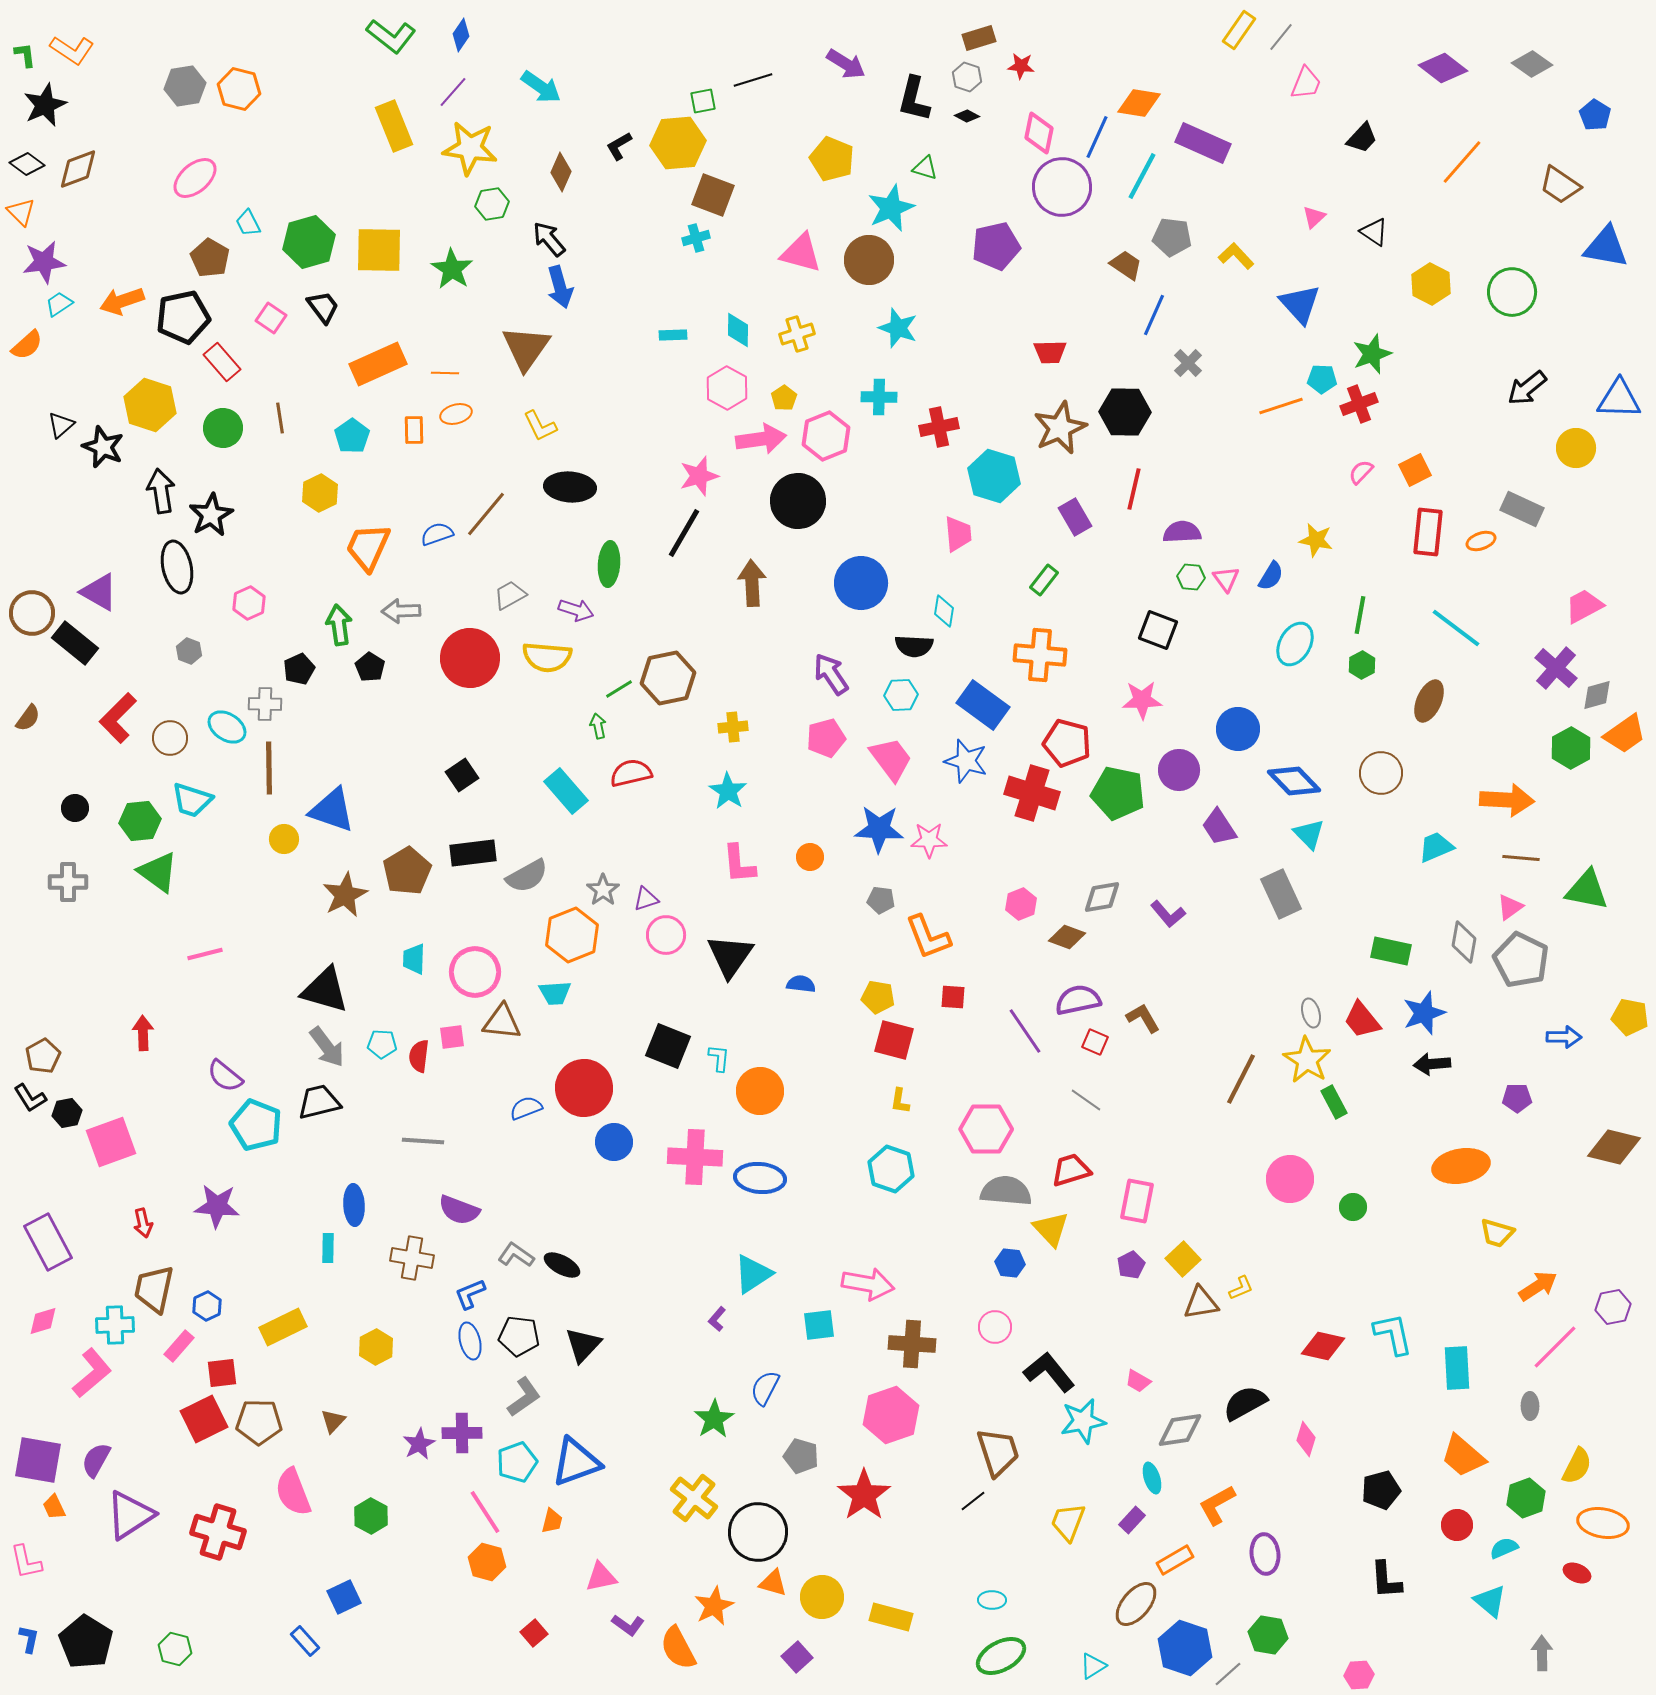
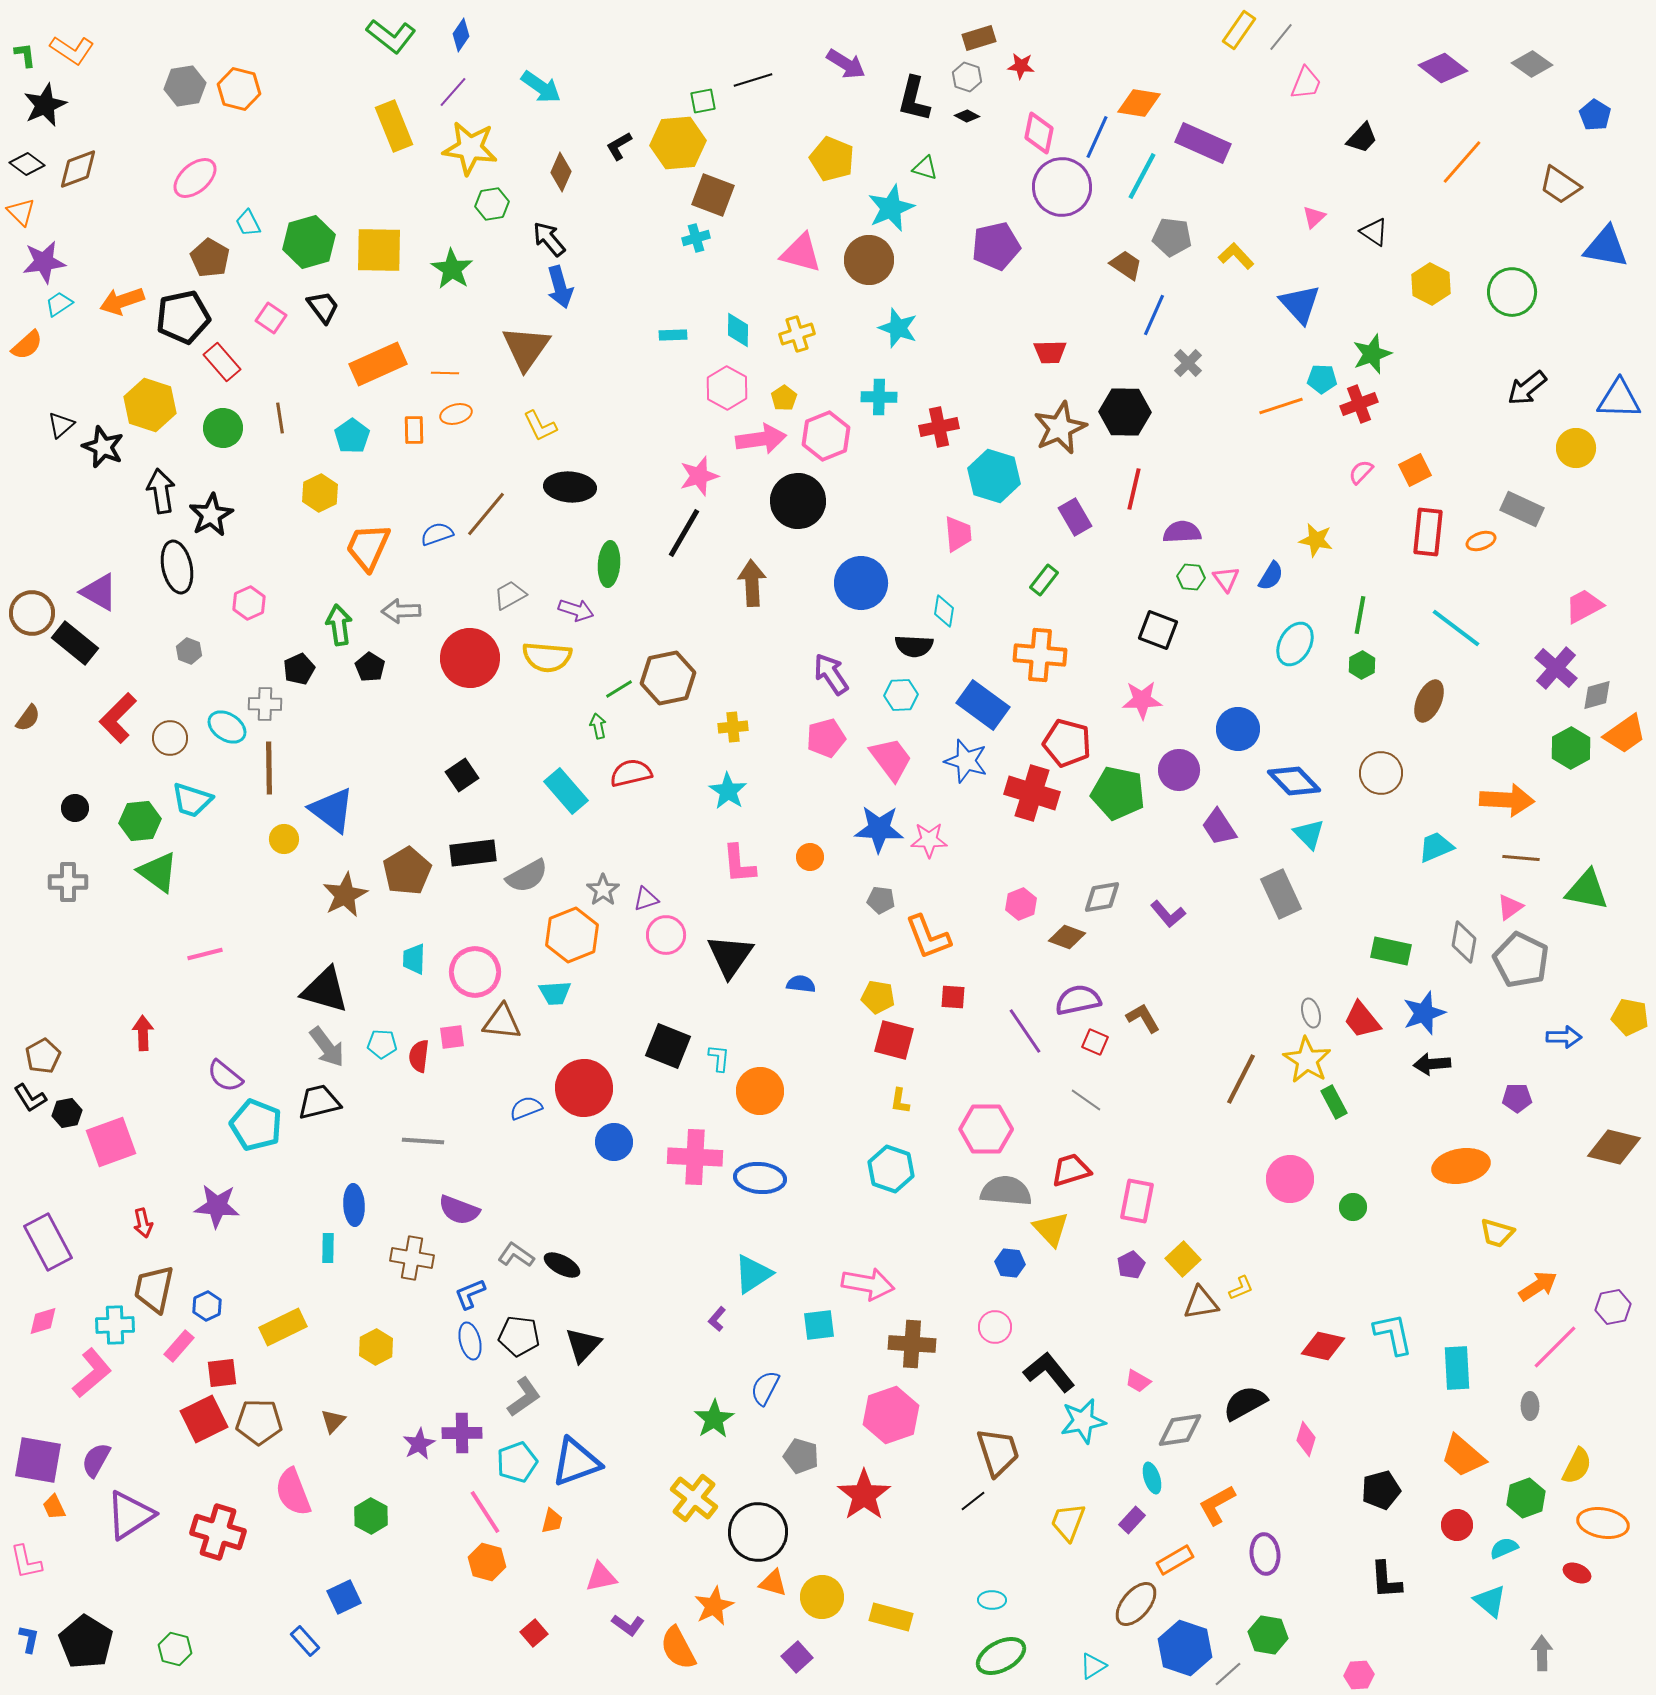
blue triangle at (332, 810): rotated 18 degrees clockwise
